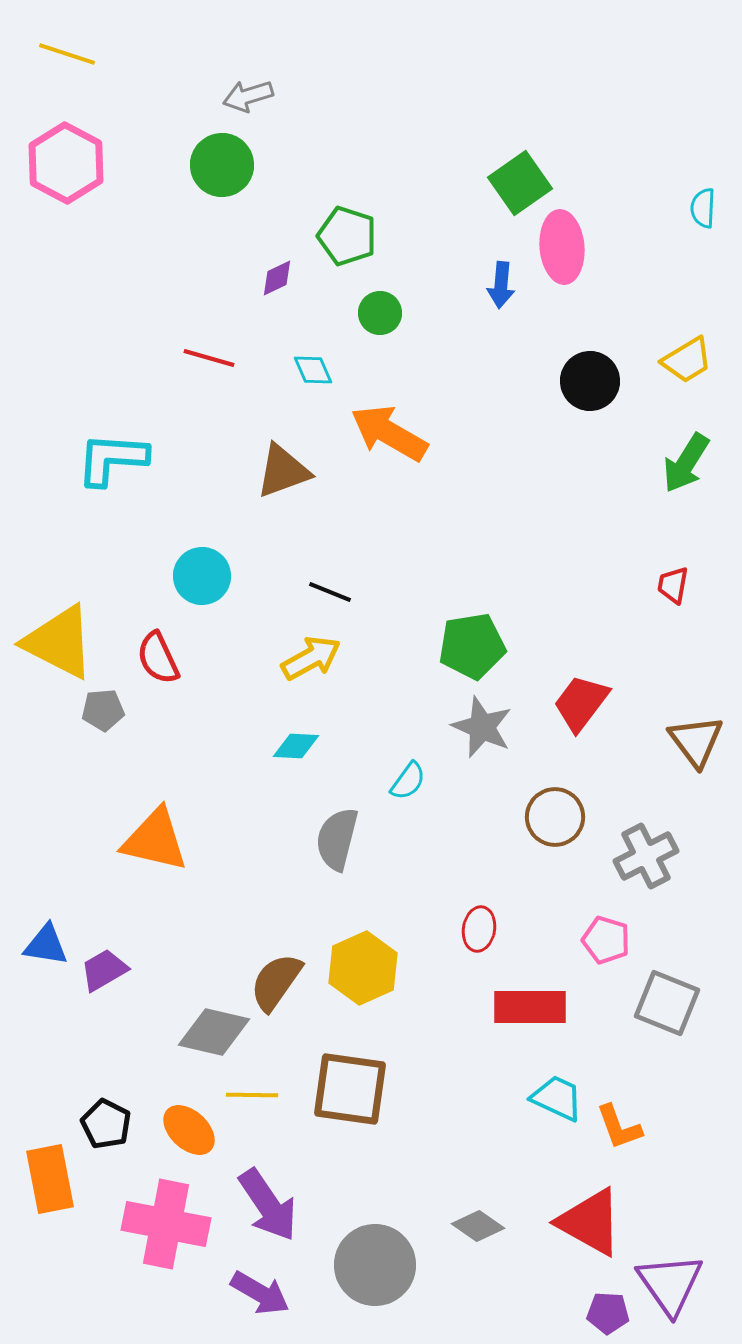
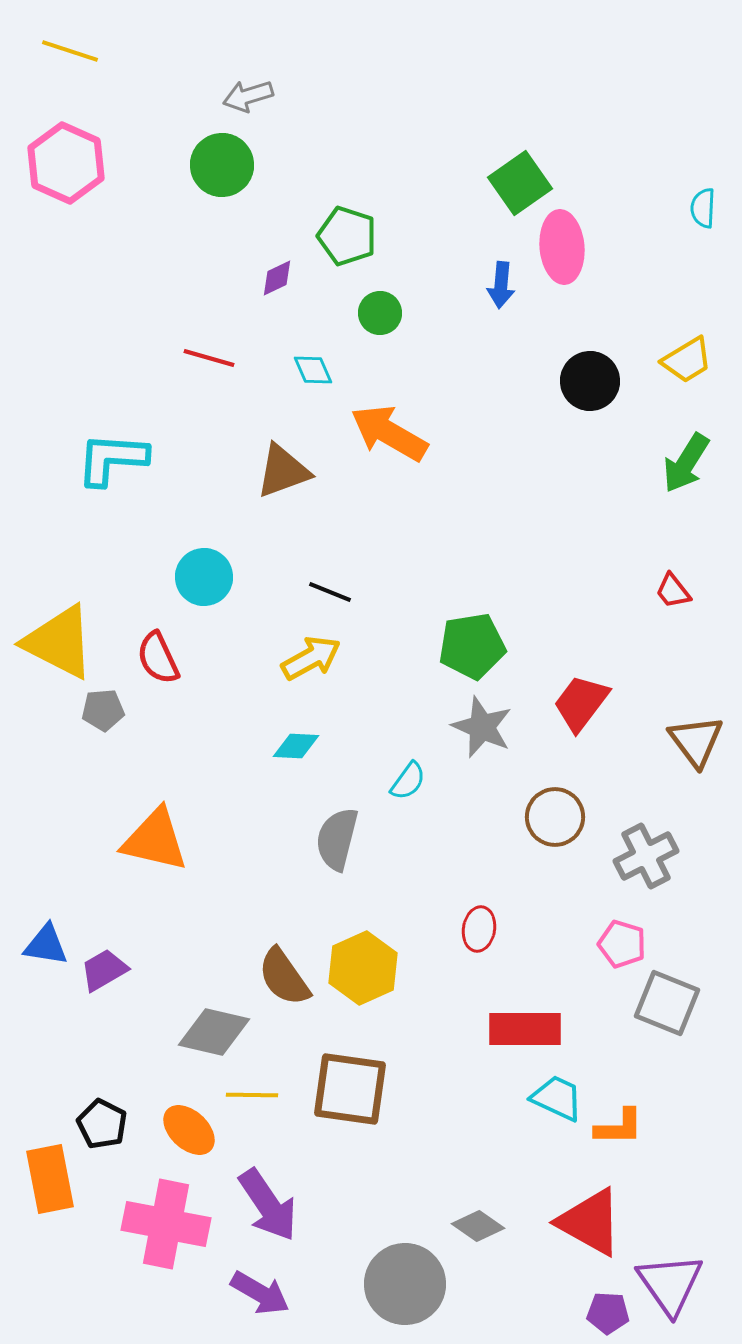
yellow line at (67, 54): moved 3 px right, 3 px up
pink hexagon at (66, 163): rotated 4 degrees counterclockwise
cyan circle at (202, 576): moved 2 px right, 1 px down
red trapezoid at (673, 585): moved 6 px down; rotated 48 degrees counterclockwise
pink pentagon at (606, 940): moved 16 px right, 4 px down
brown semicircle at (276, 982): moved 8 px right, 5 px up; rotated 70 degrees counterclockwise
red rectangle at (530, 1007): moved 5 px left, 22 px down
black pentagon at (106, 1124): moved 4 px left
orange L-shape at (619, 1127): rotated 70 degrees counterclockwise
gray circle at (375, 1265): moved 30 px right, 19 px down
